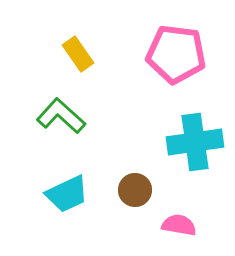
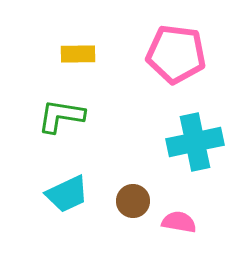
yellow rectangle: rotated 56 degrees counterclockwise
green L-shape: rotated 33 degrees counterclockwise
cyan cross: rotated 4 degrees counterclockwise
brown circle: moved 2 px left, 11 px down
pink semicircle: moved 3 px up
